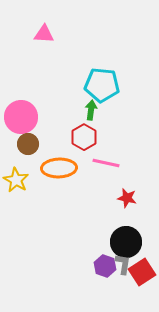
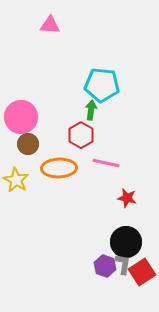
pink triangle: moved 6 px right, 9 px up
red hexagon: moved 3 px left, 2 px up
